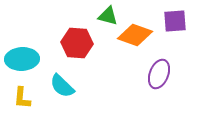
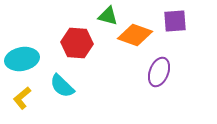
cyan ellipse: rotated 8 degrees counterclockwise
purple ellipse: moved 2 px up
yellow L-shape: rotated 45 degrees clockwise
